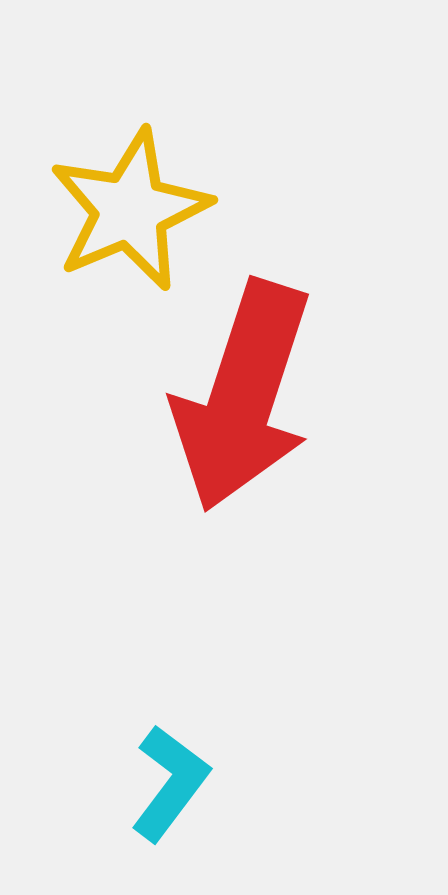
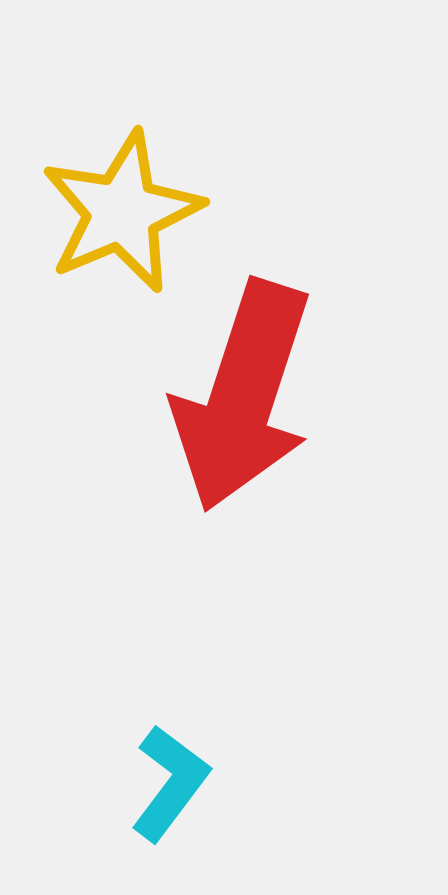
yellow star: moved 8 px left, 2 px down
